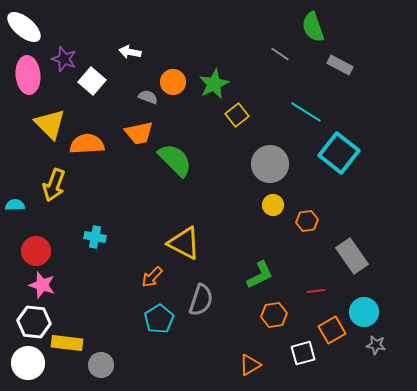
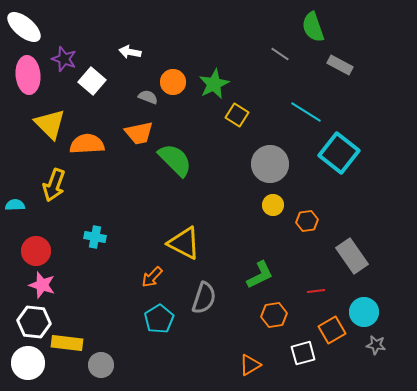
yellow square at (237, 115): rotated 20 degrees counterclockwise
gray semicircle at (201, 300): moved 3 px right, 2 px up
